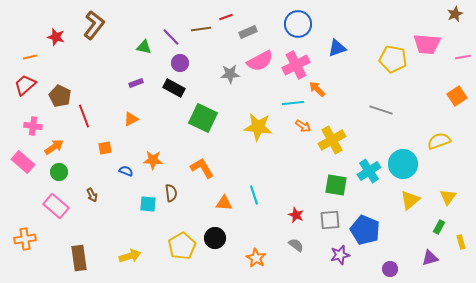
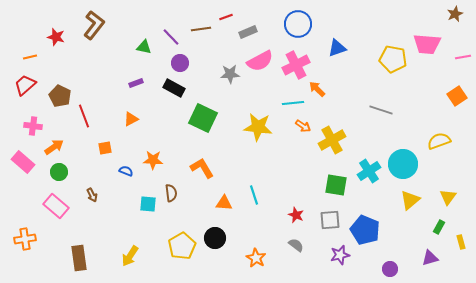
yellow arrow at (130, 256): rotated 140 degrees clockwise
